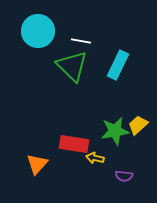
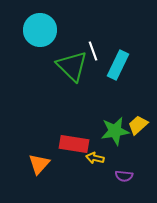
cyan circle: moved 2 px right, 1 px up
white line: moved 12 px right, 10 px down; rotated 60 degrees clockwise
orange triangle: moved 2 px right
